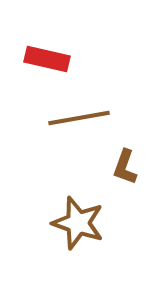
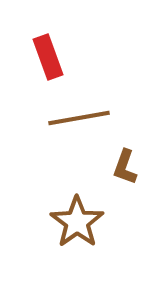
red rectangle: moved 1 px right, 2 px up; rotated 57 degrees clockwise
brown star: moved 1 px left, 1 px up; rotated 18 degrees clockwise
